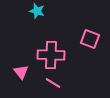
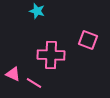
pink square: moved 2 px left, 1 px down
pink triangle: moved 8 px left, 2 px down; rotated 28 degrees counterclockwise
pink line: moved 19 px left
